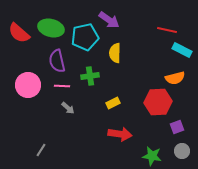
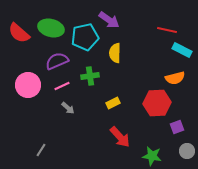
purple semicircle: rotated 80 degrees clockwise
pink line: rotated 28 degrees counterclockwise
red hexagon: moved 1 px left, 1 px down
red arrow: moved 3 px down; rotated 40 degrees clockwise
gray circle: moved 5 px right
